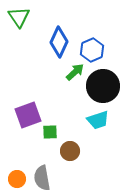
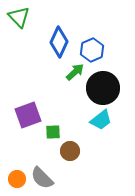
green triangle: rotated 10 degrees counterclockwise
black circle: moved 2 px down
cyan trapezoid: moved 3 px right; rotated 20 degrees counterclockwise
green square: moved 3 px right
gray semicircle: rotated 35 degrees counterclockwise
